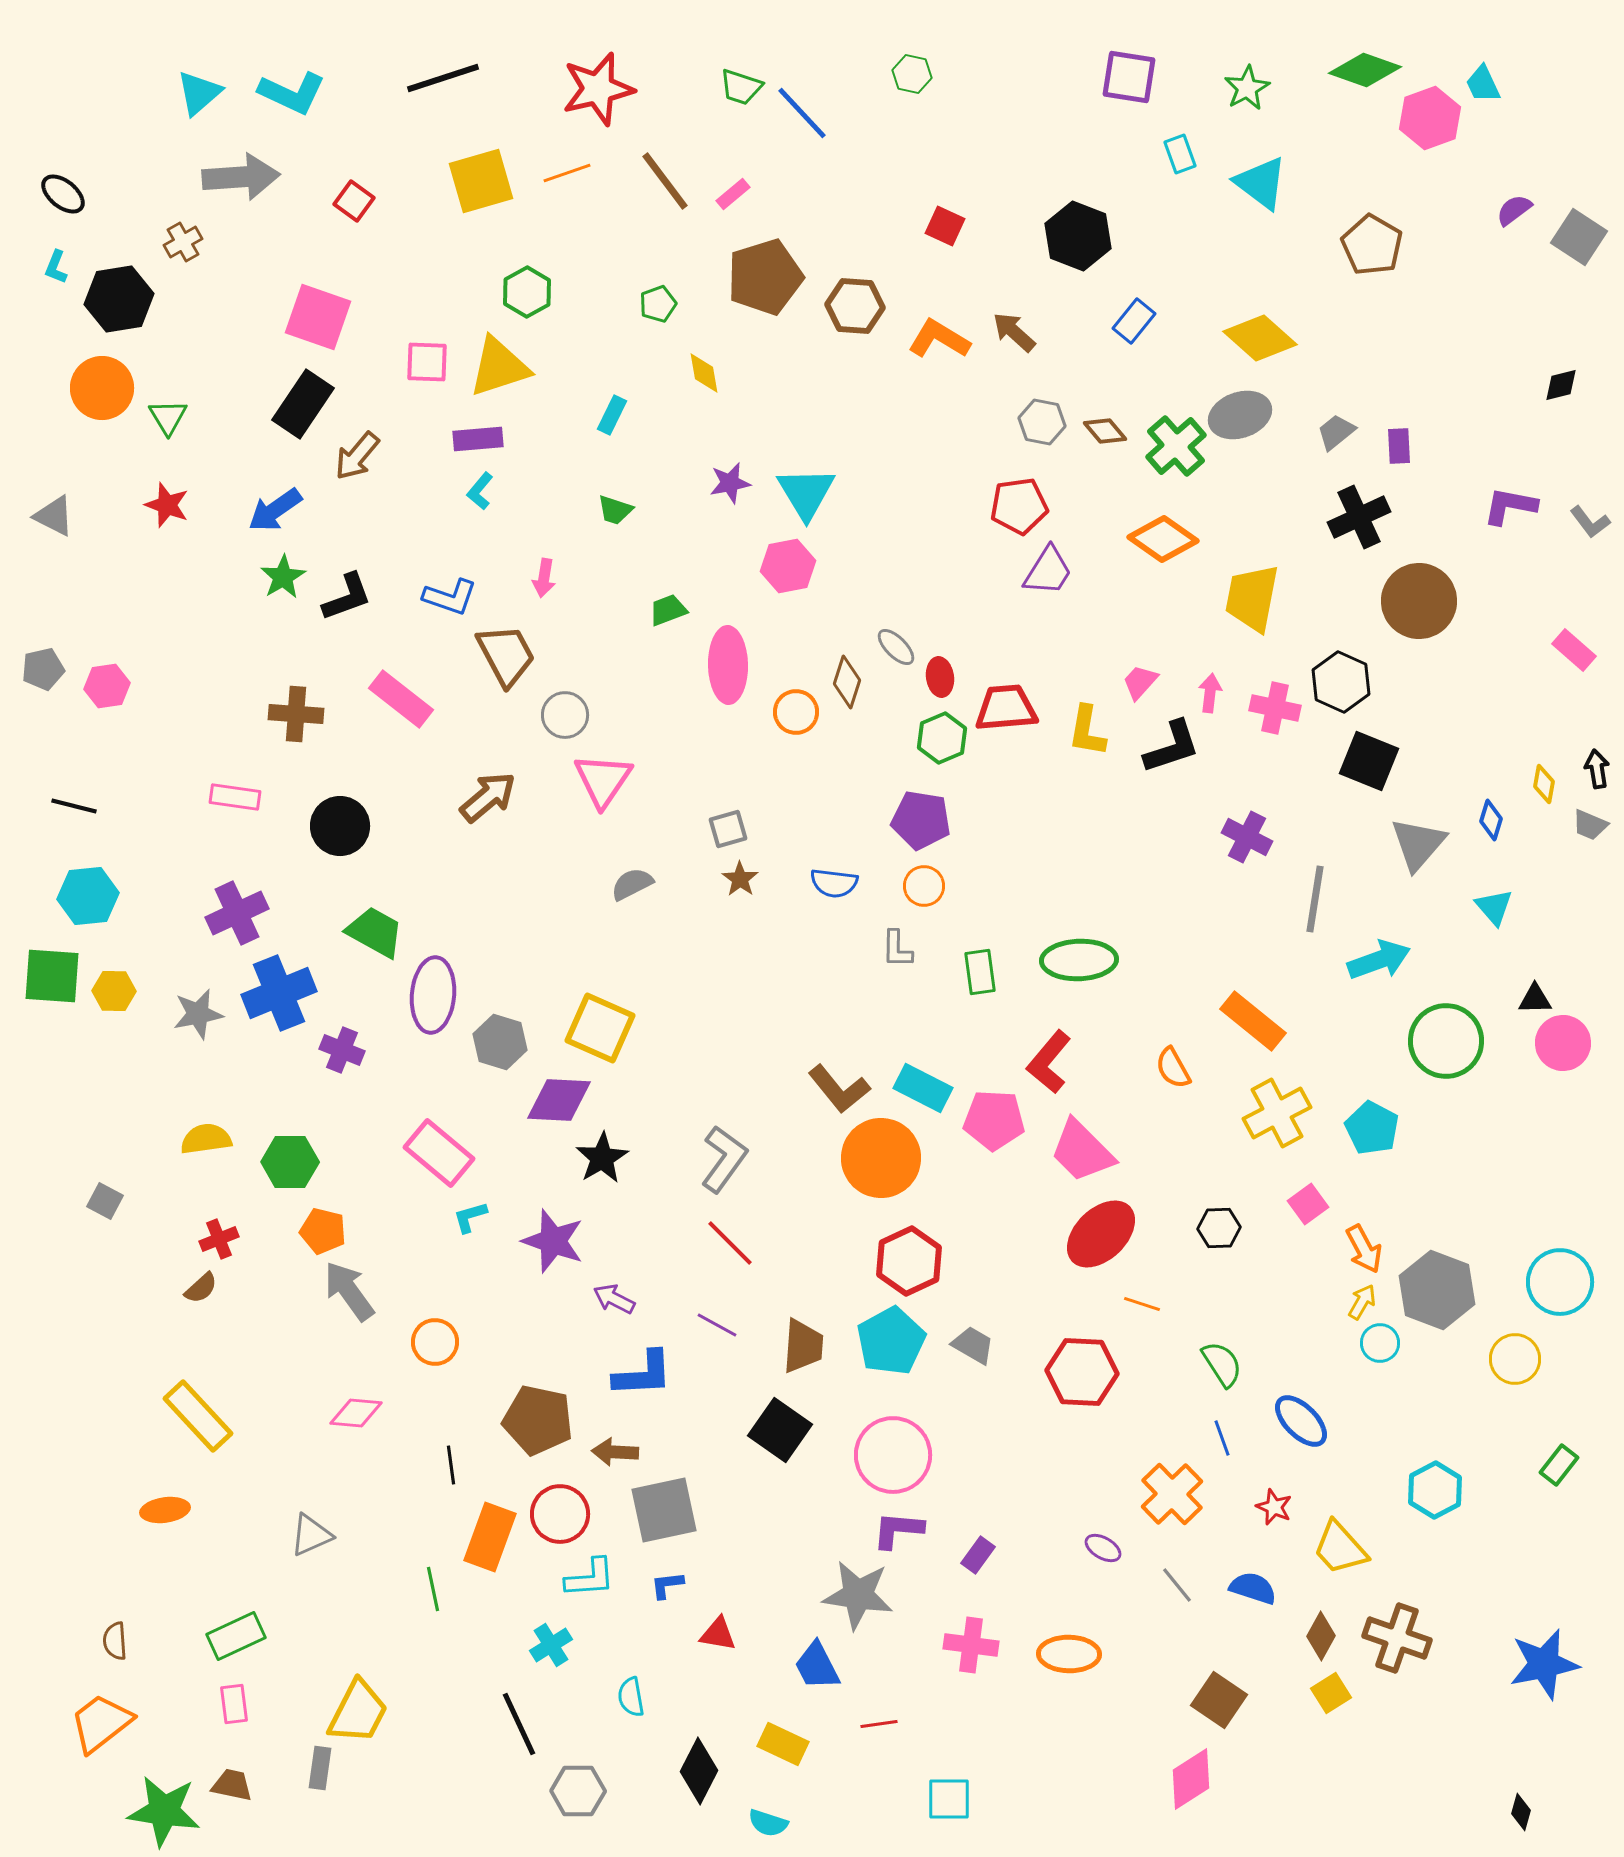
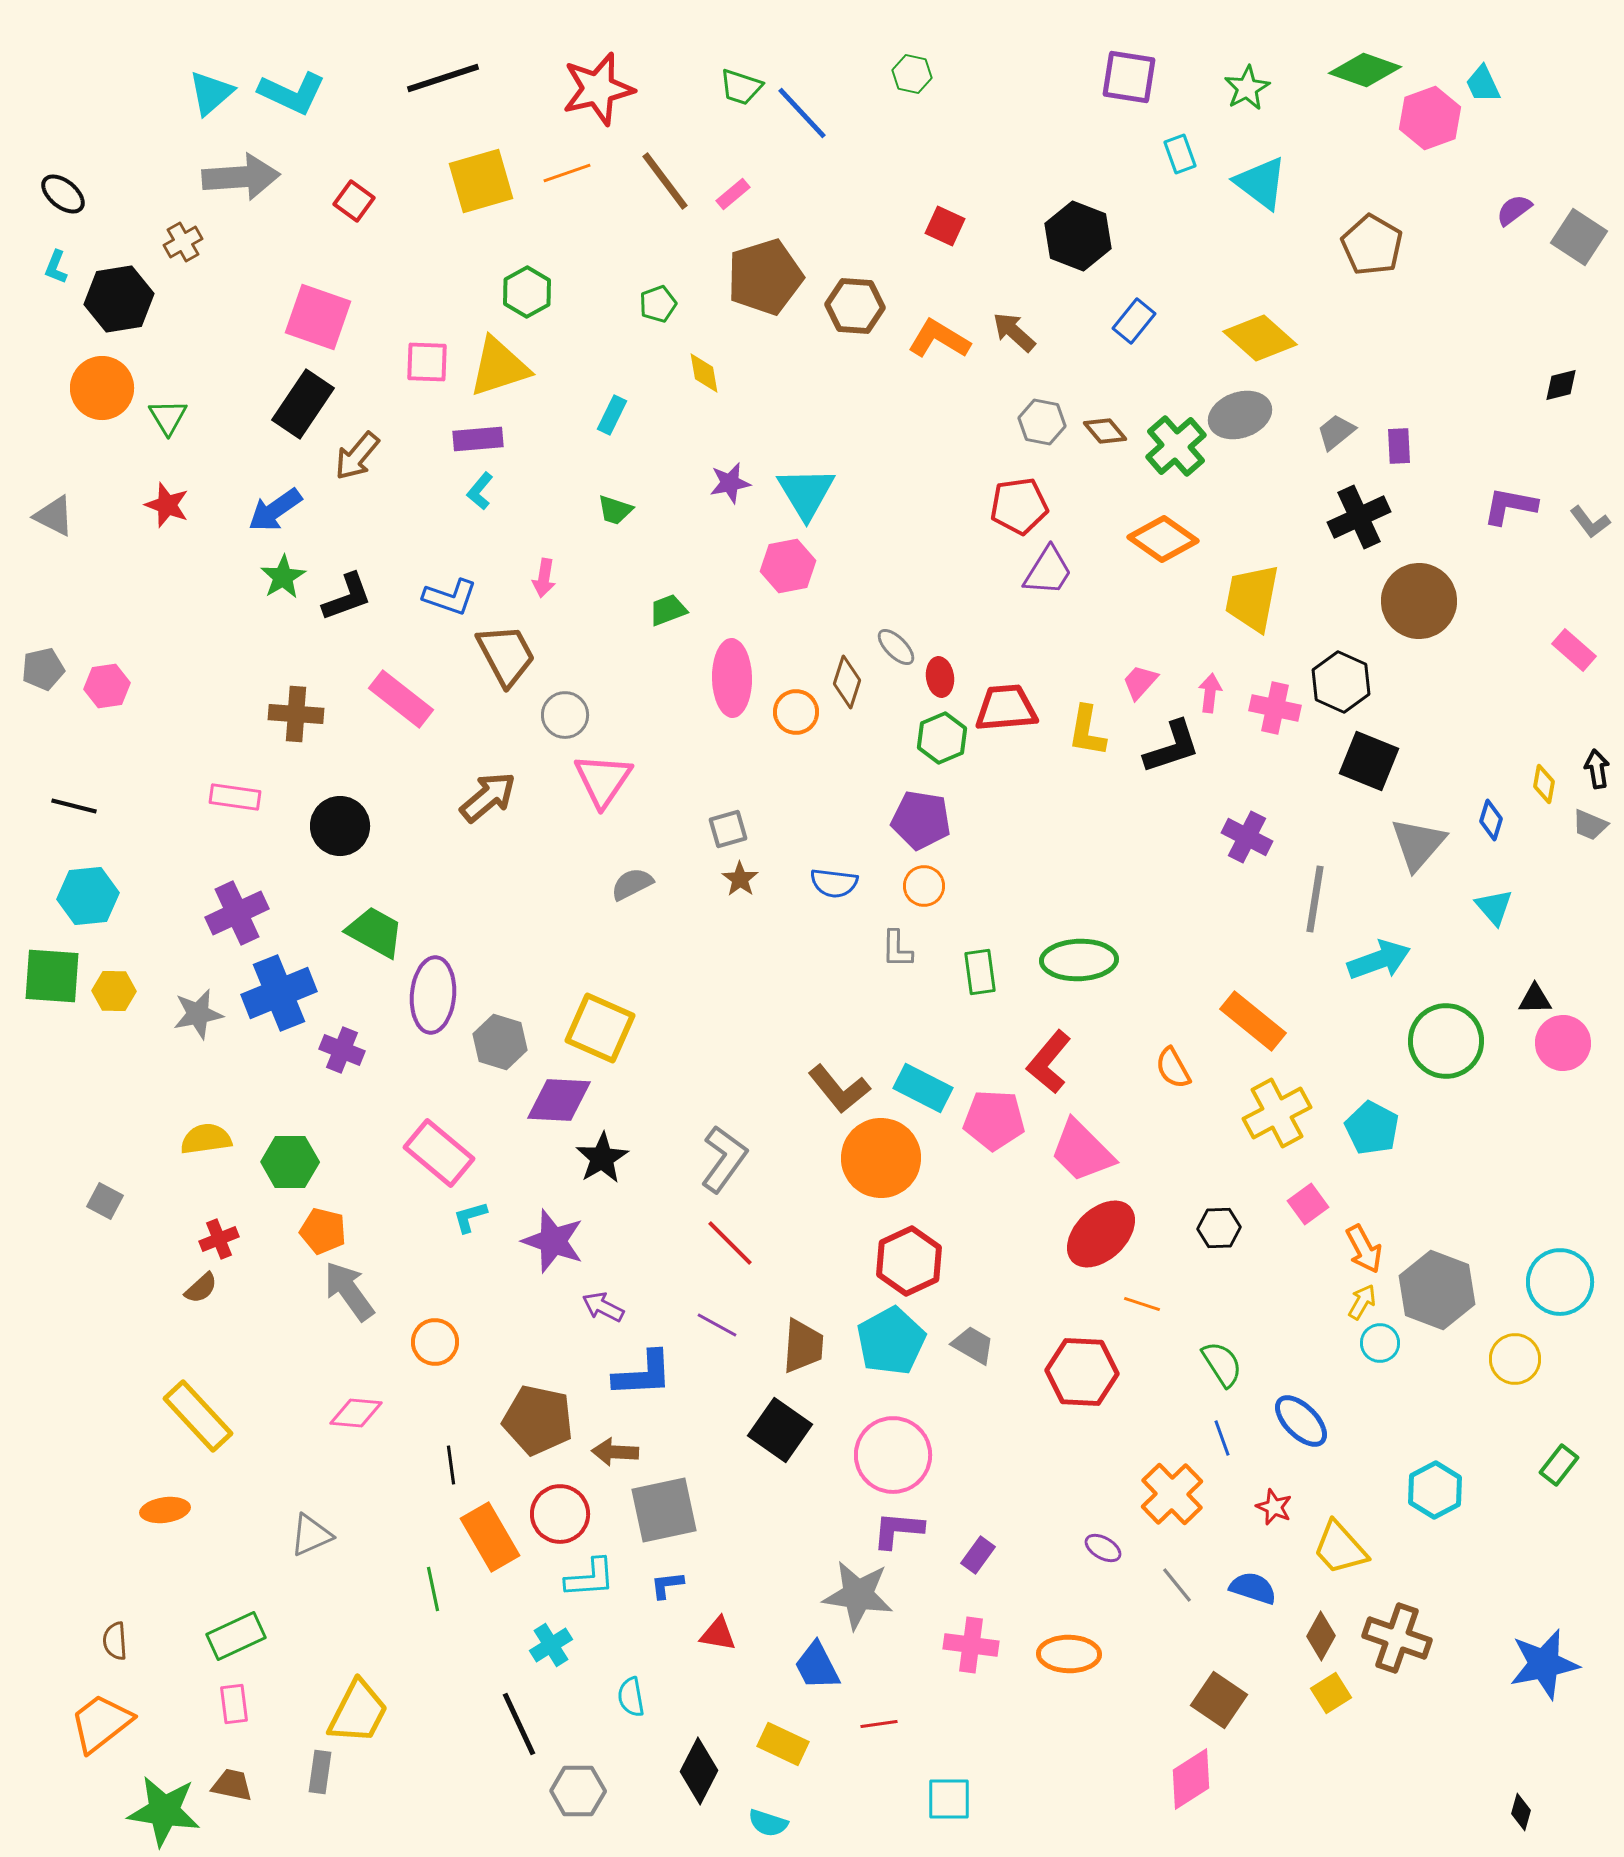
cyan triangle at (199, 93): moved 12 px right
pink ellipse at (728, 665): moved 4 px right, 13 px down
purple arrow at (614, 1299): moved 11 px left, 8 px down
orange rectangle at (490, 1537): rotated 50 degrees counterclockwise
gray rectangle at (320, 1768): moved 4 px down
